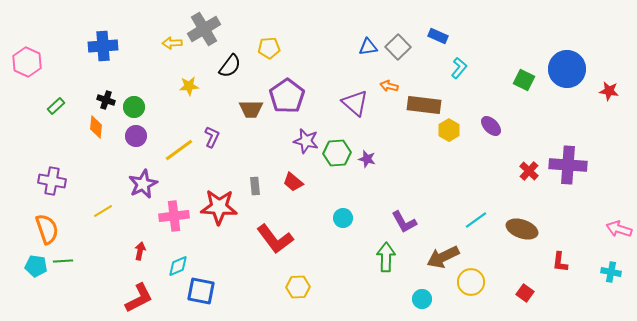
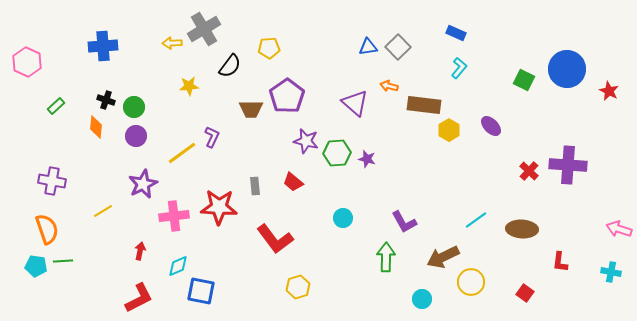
blue rectangle at (438, 36): moved 18 px right, 3 px up
red star at (609, 91): rotated 18 degrees clockwise
yellow line at (179, 150): moved 3 px right, 3 px down
brown ellipse at (522, 229): rotated 16 degrees counterclockwise
yellow hexagon at (298, 287): rotated 15 degrees counterclockwise
